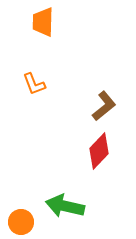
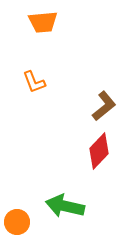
orange trapezoid: rotated 96 degrees counterclockwise
orange L-shape: moved 2 px up
orange circle: moved 4 px left
